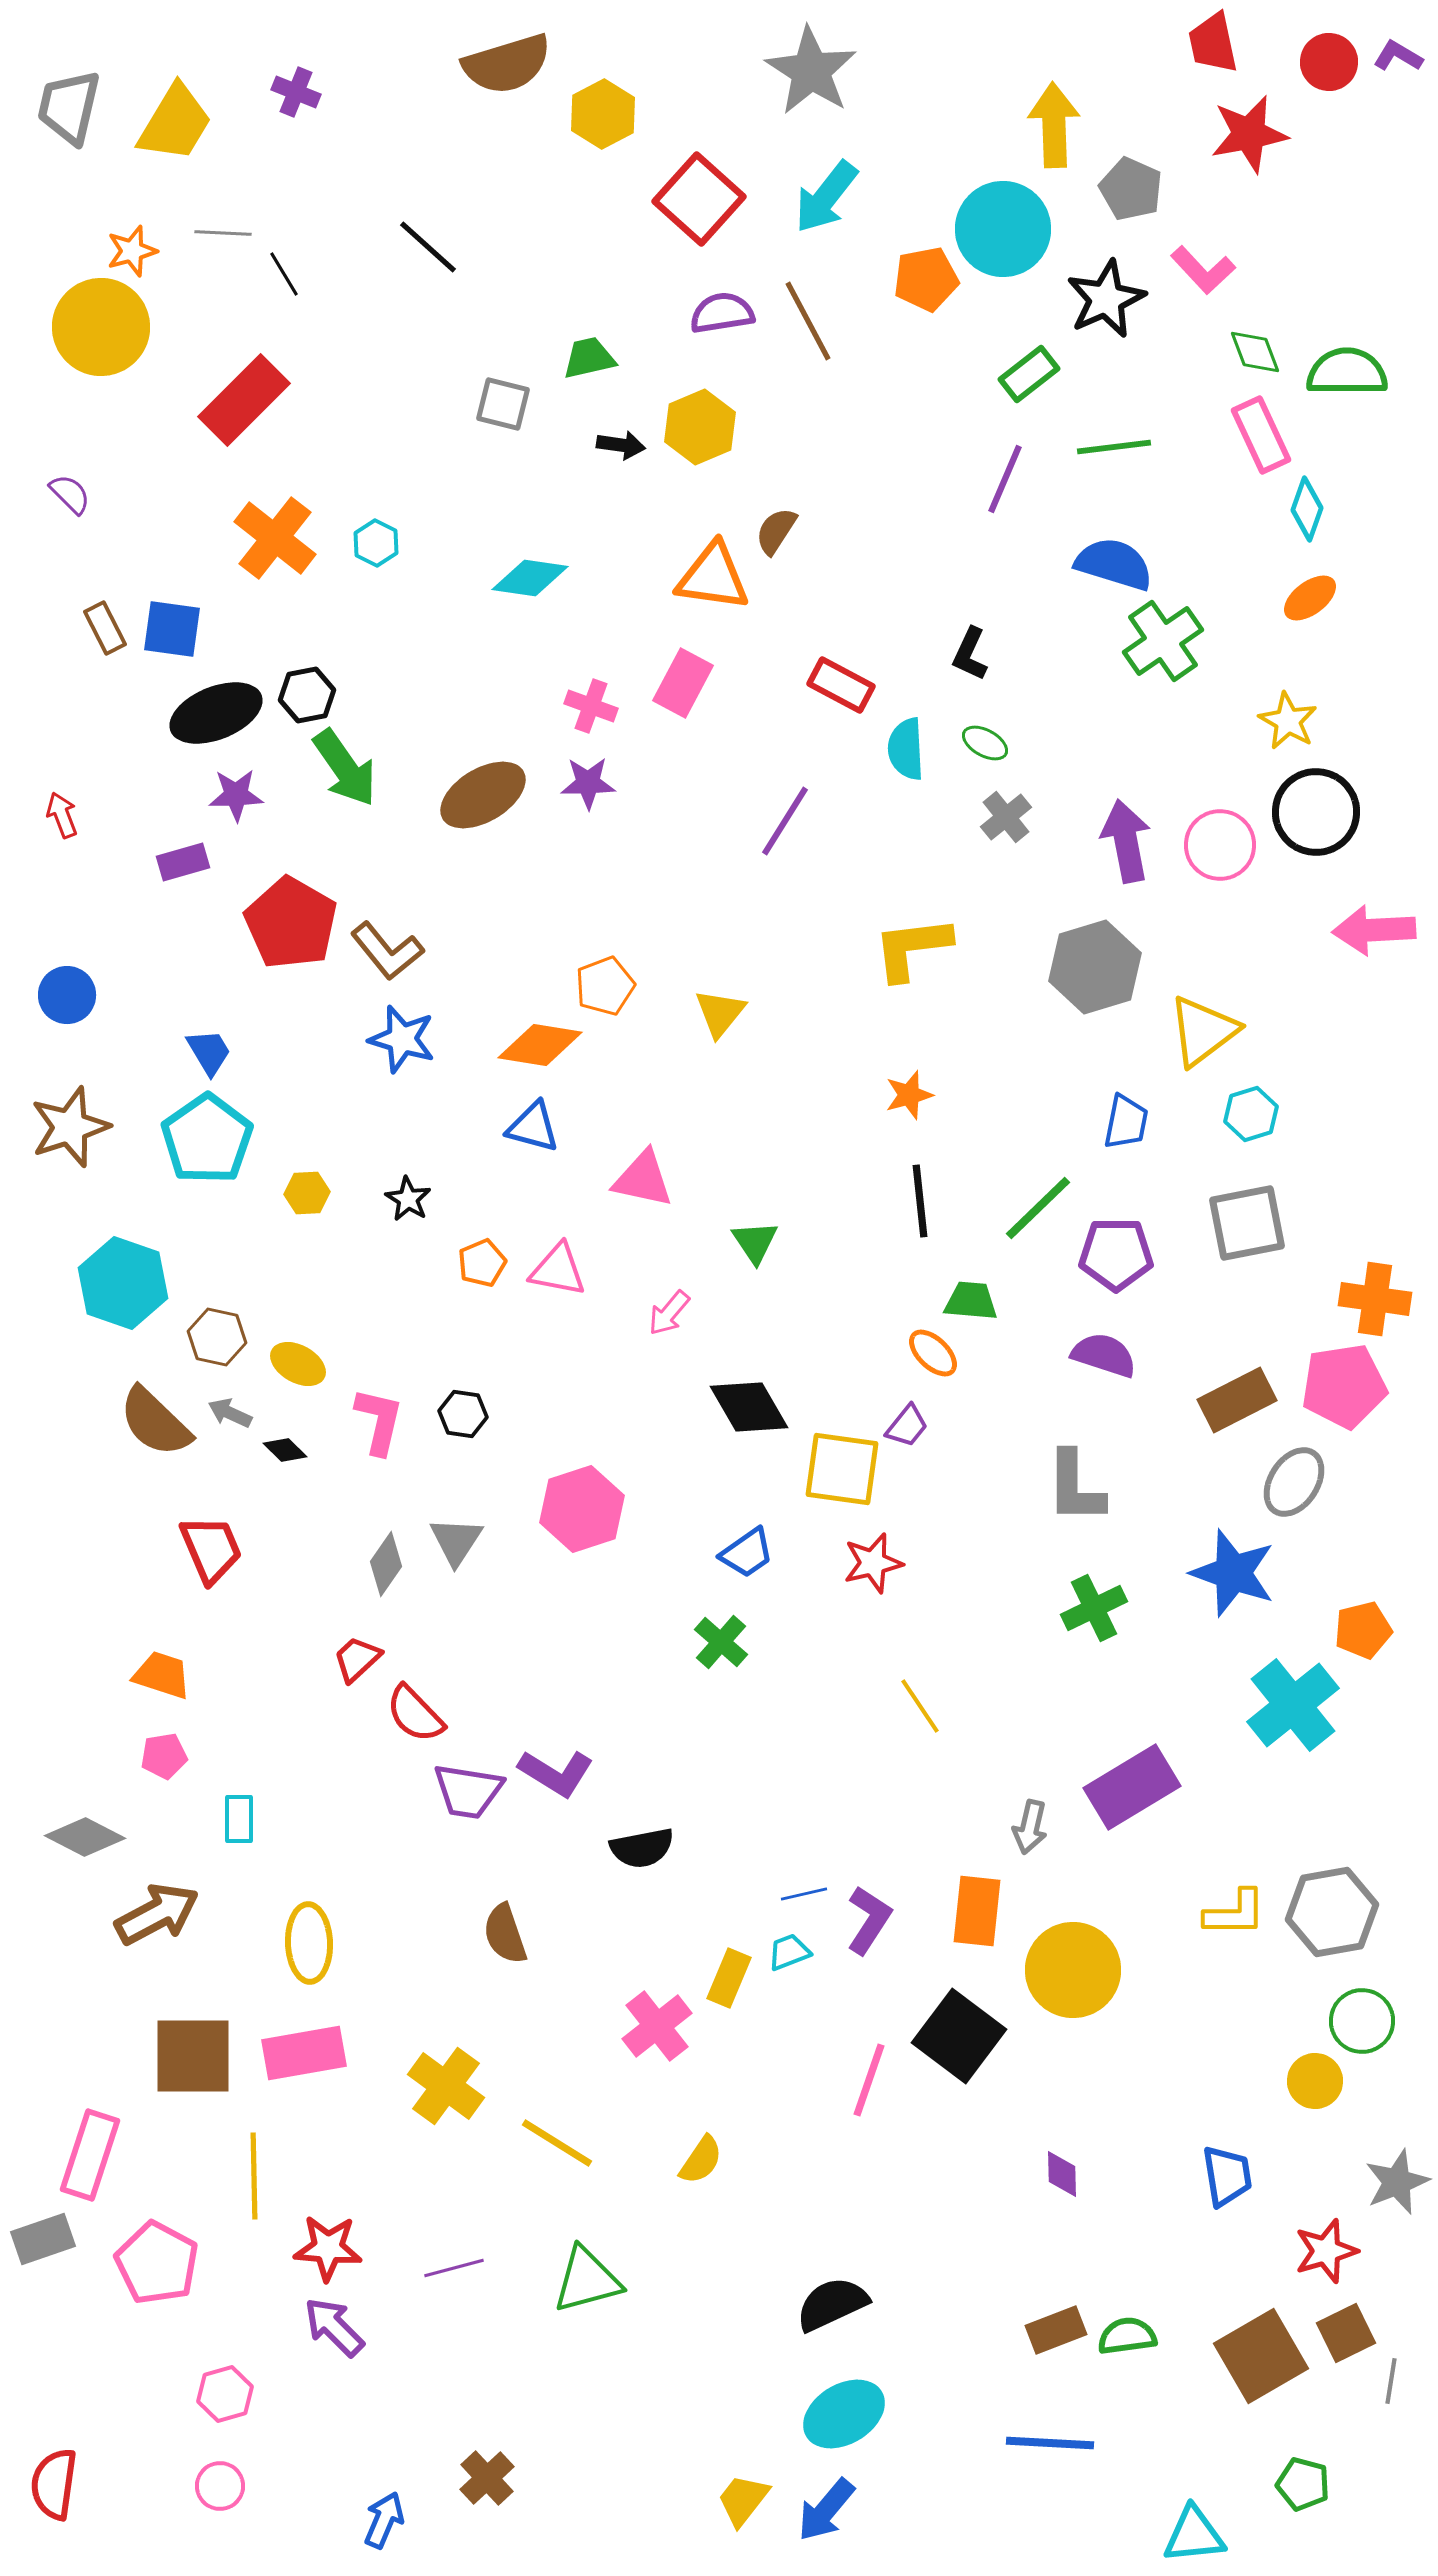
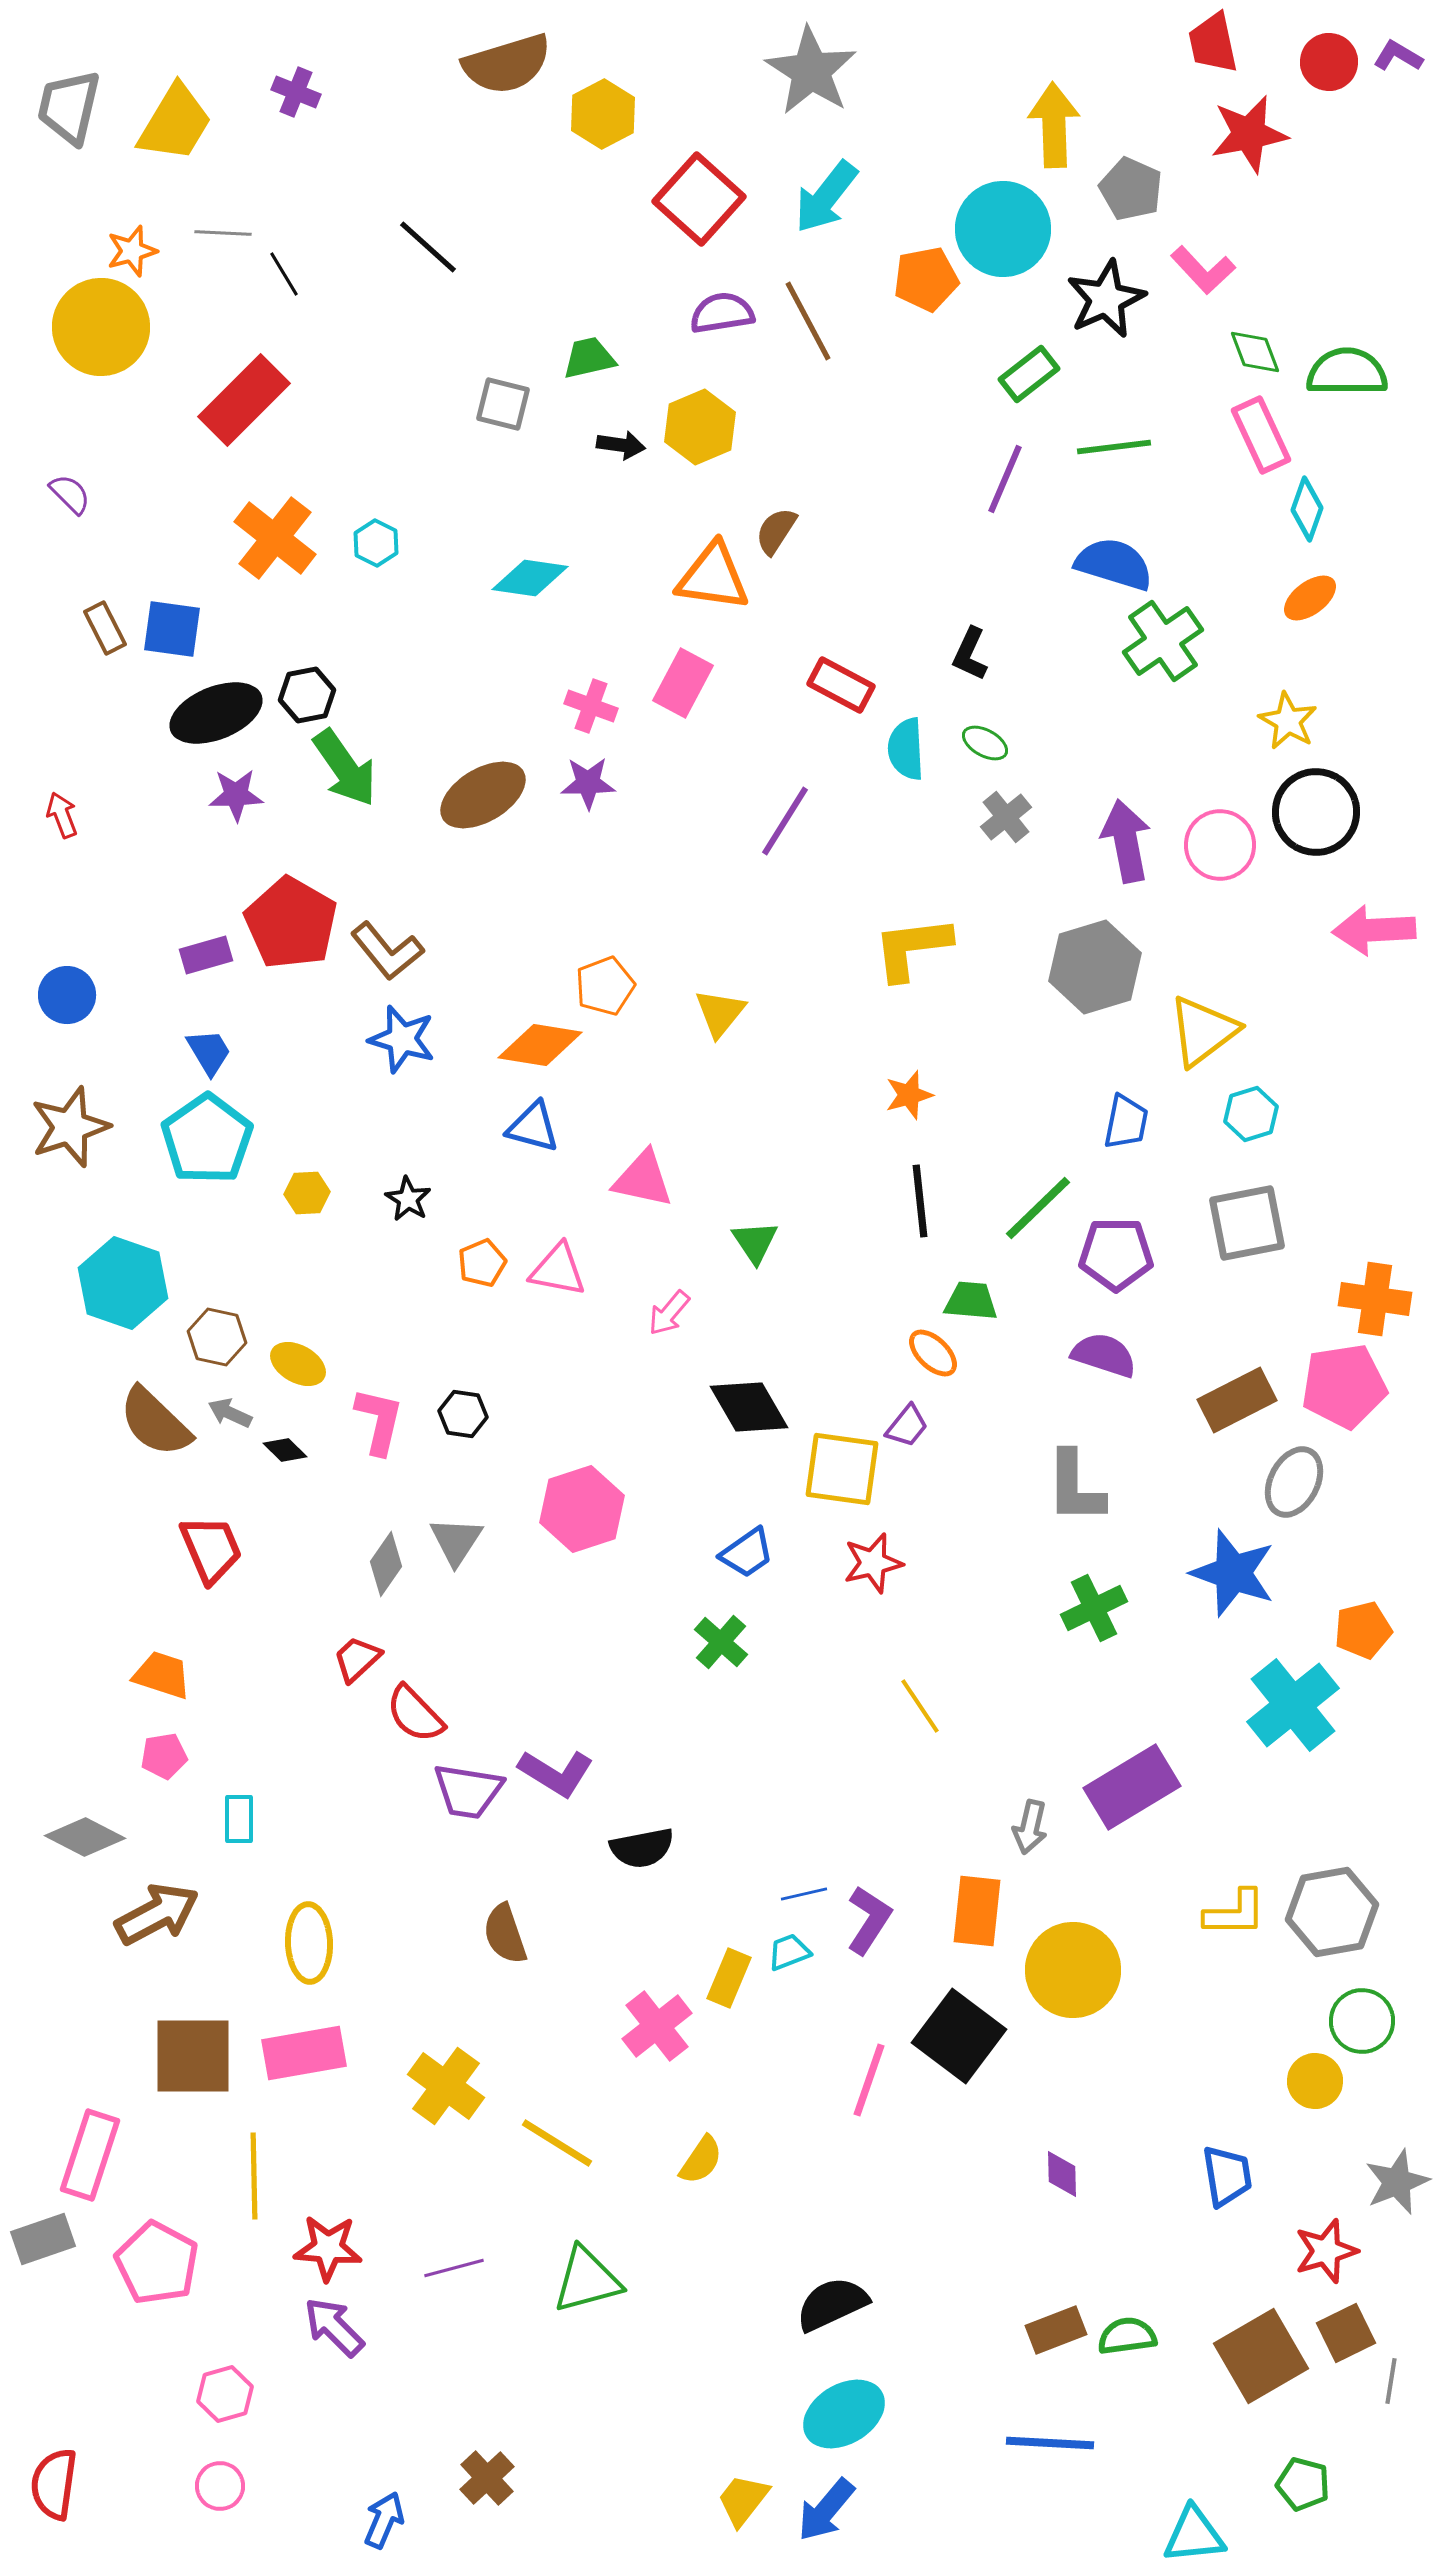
purple rectangle at (183, 862): moved 23 px right, 93 px down
gray ellipse at (1294, 1482): rotated 6 degrees counterclockwise
